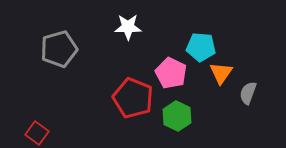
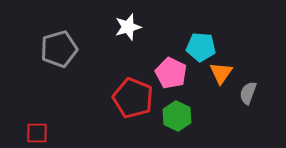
white star: rotated 16 degrees counterclockwise
red square: rotated 35 degrees counterclockwise
